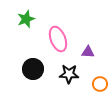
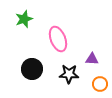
green star: moved 2 px left
purple triangle: moved 4 px right, 7 px down
black circle: moved 1 px left
